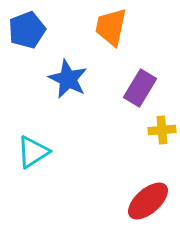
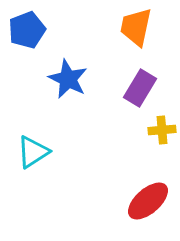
orange trapezoid: moved 25 px right
